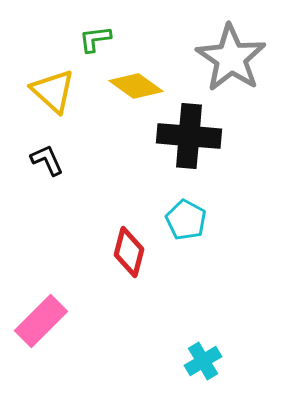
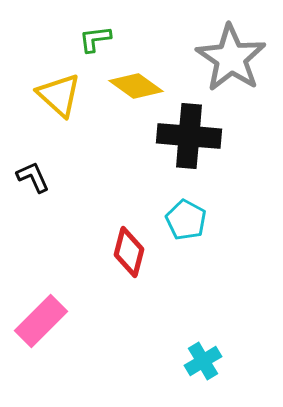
yellow triangle: moved 6 px right, 4 px down
black L-shape: moved 14 px left, 17 px down
